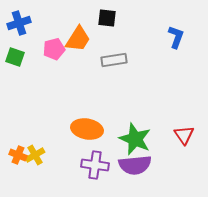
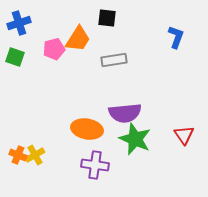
purple semicircle: moved 10 px left, 52 px up
